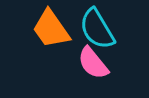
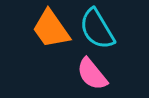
pink semicircle: moved 1 px left, 11 px down
